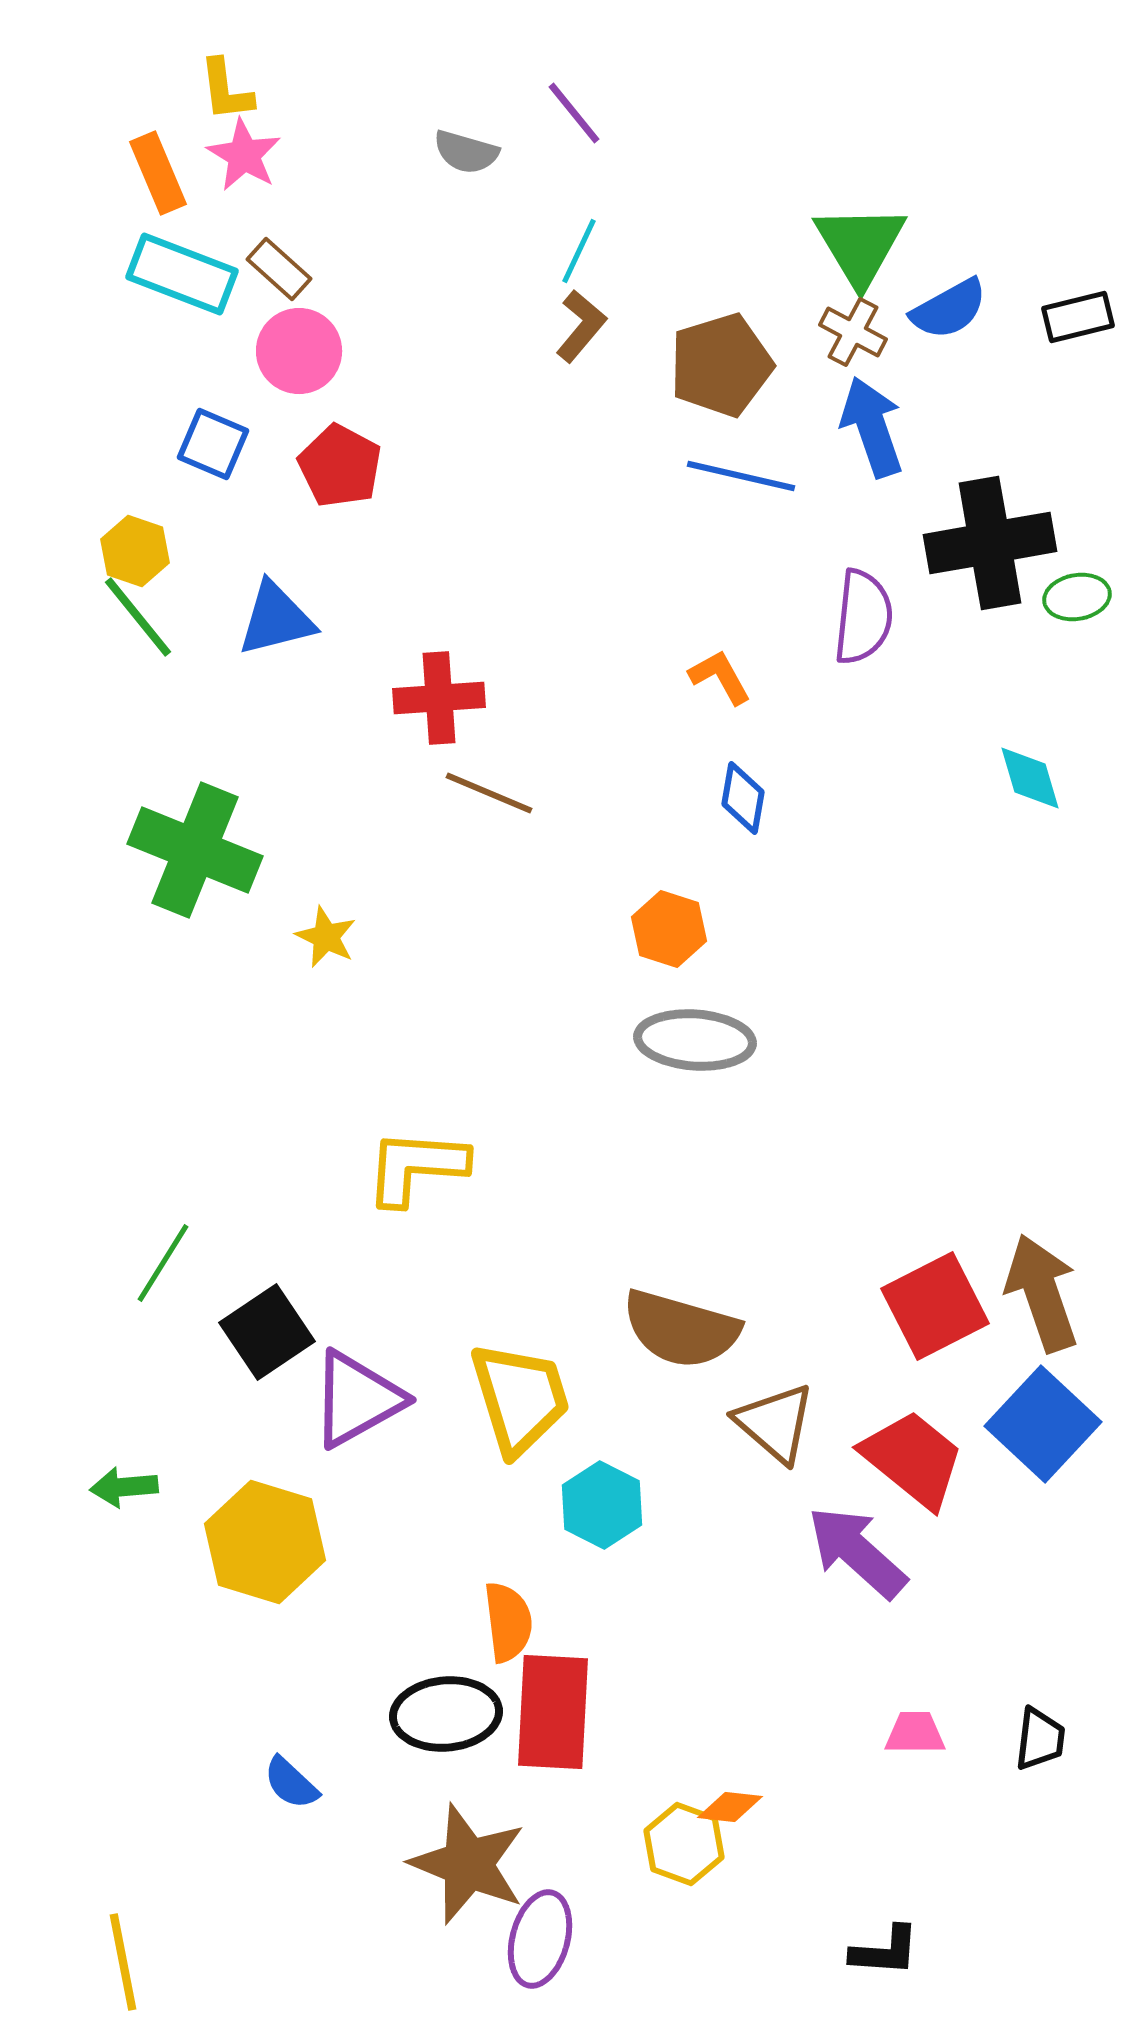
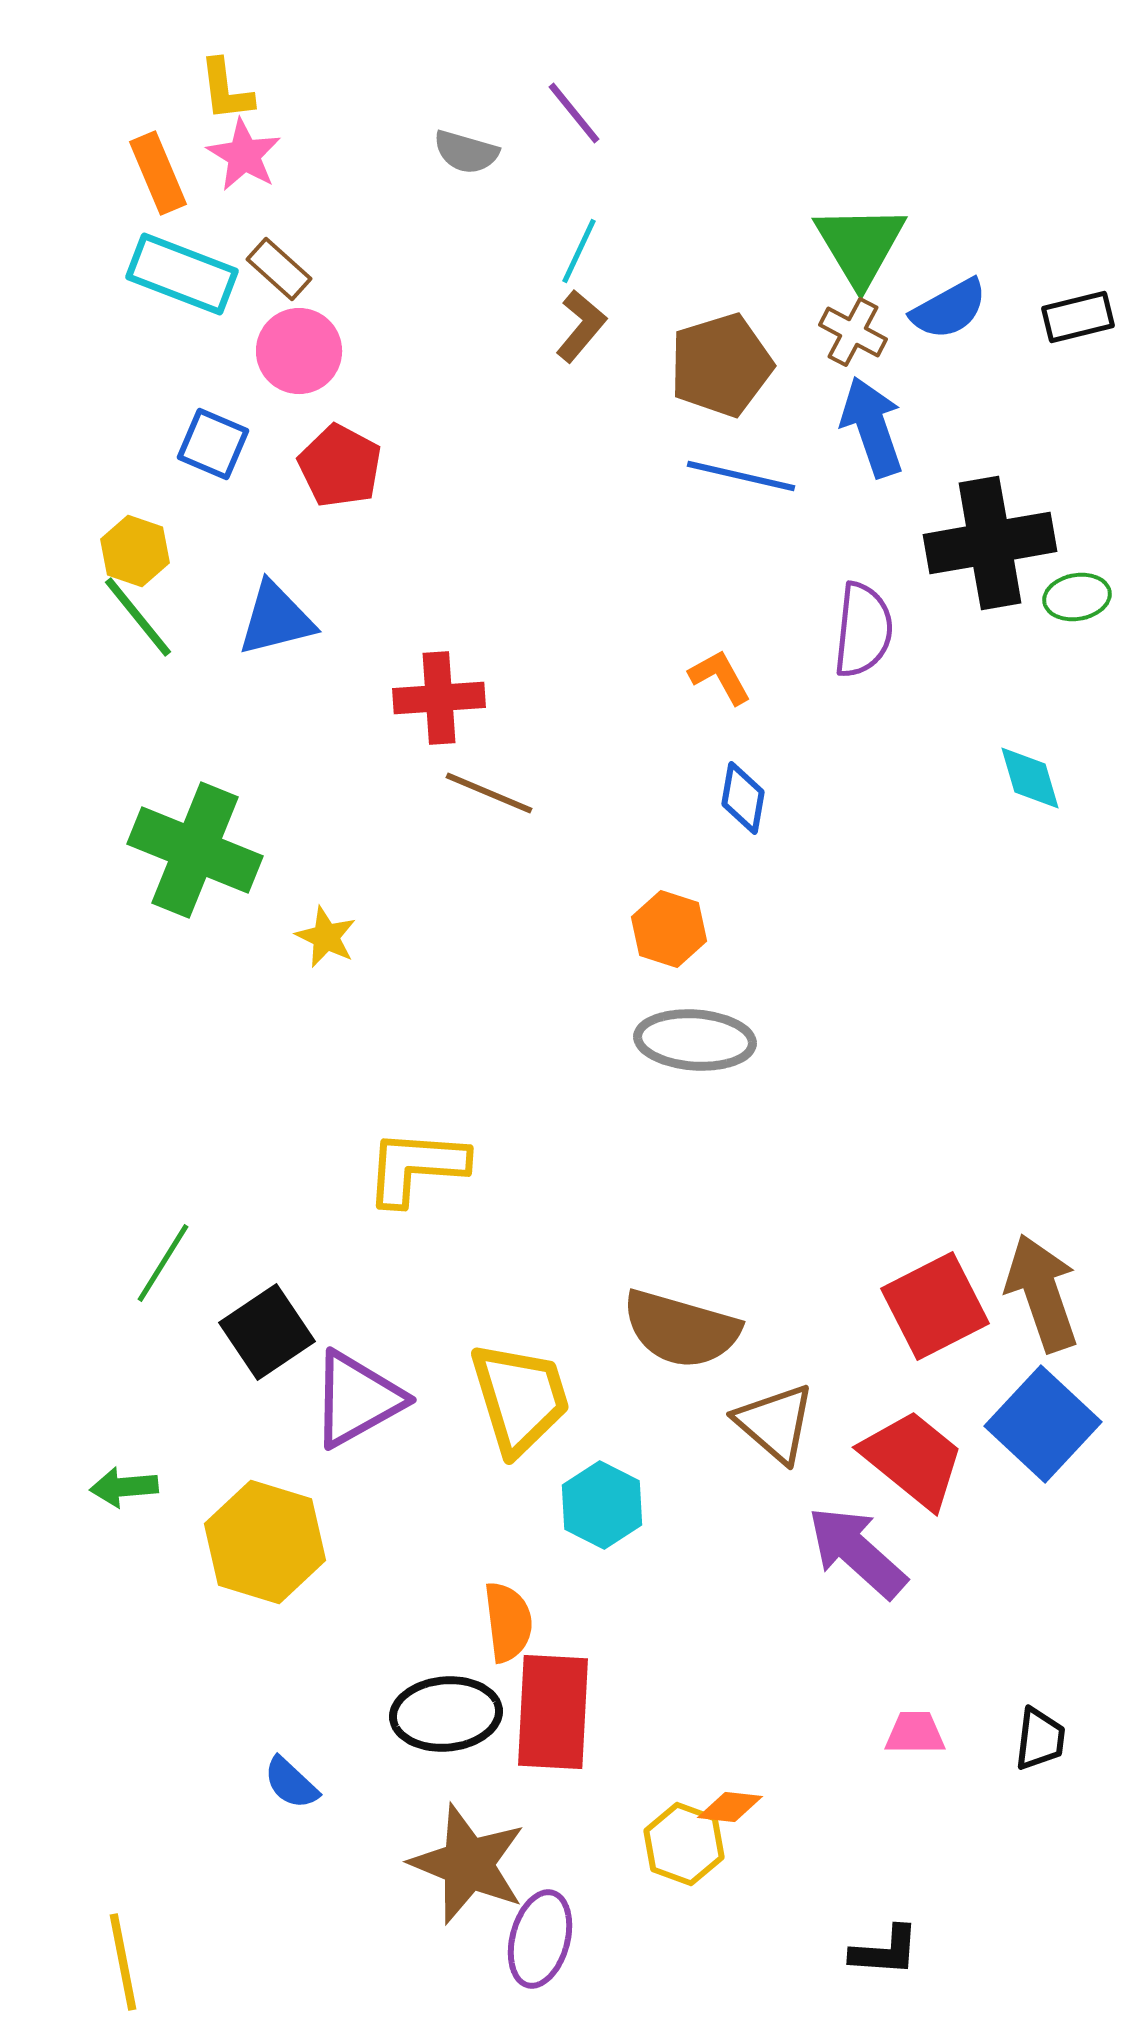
purple semicircle at (863, 617): moved 13 px down
